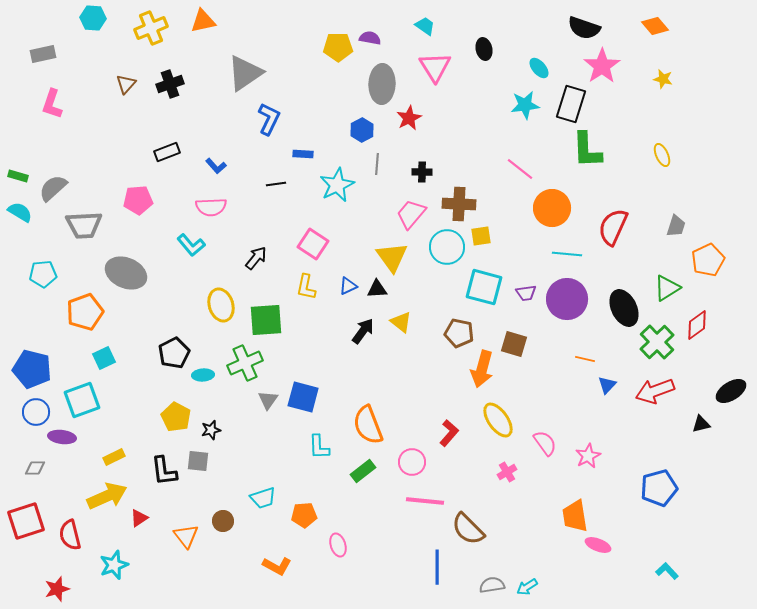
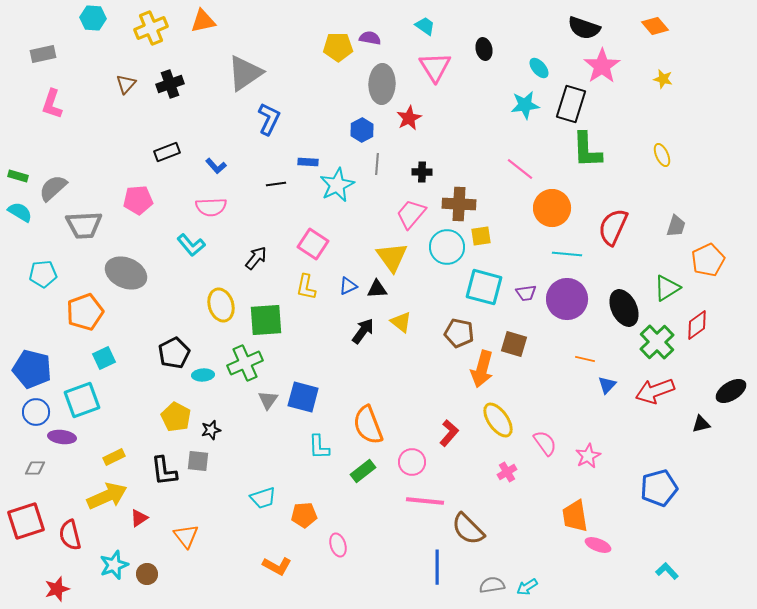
blue rectangle at (303, 154): moved 5 px right, 8 px down
brown circle at (223, 521): moved 76 px left, 53 px down
